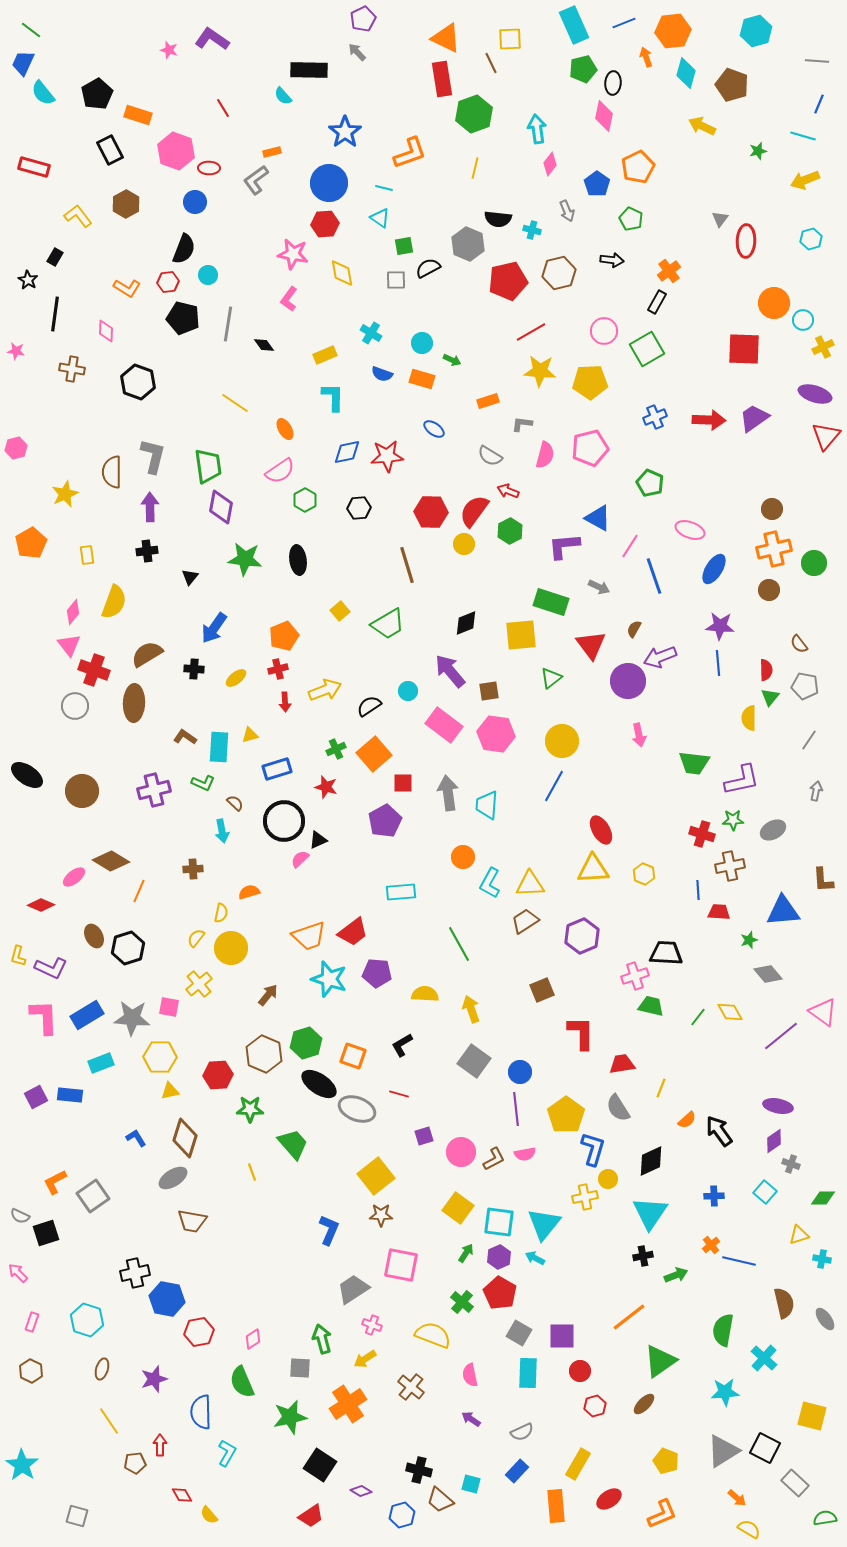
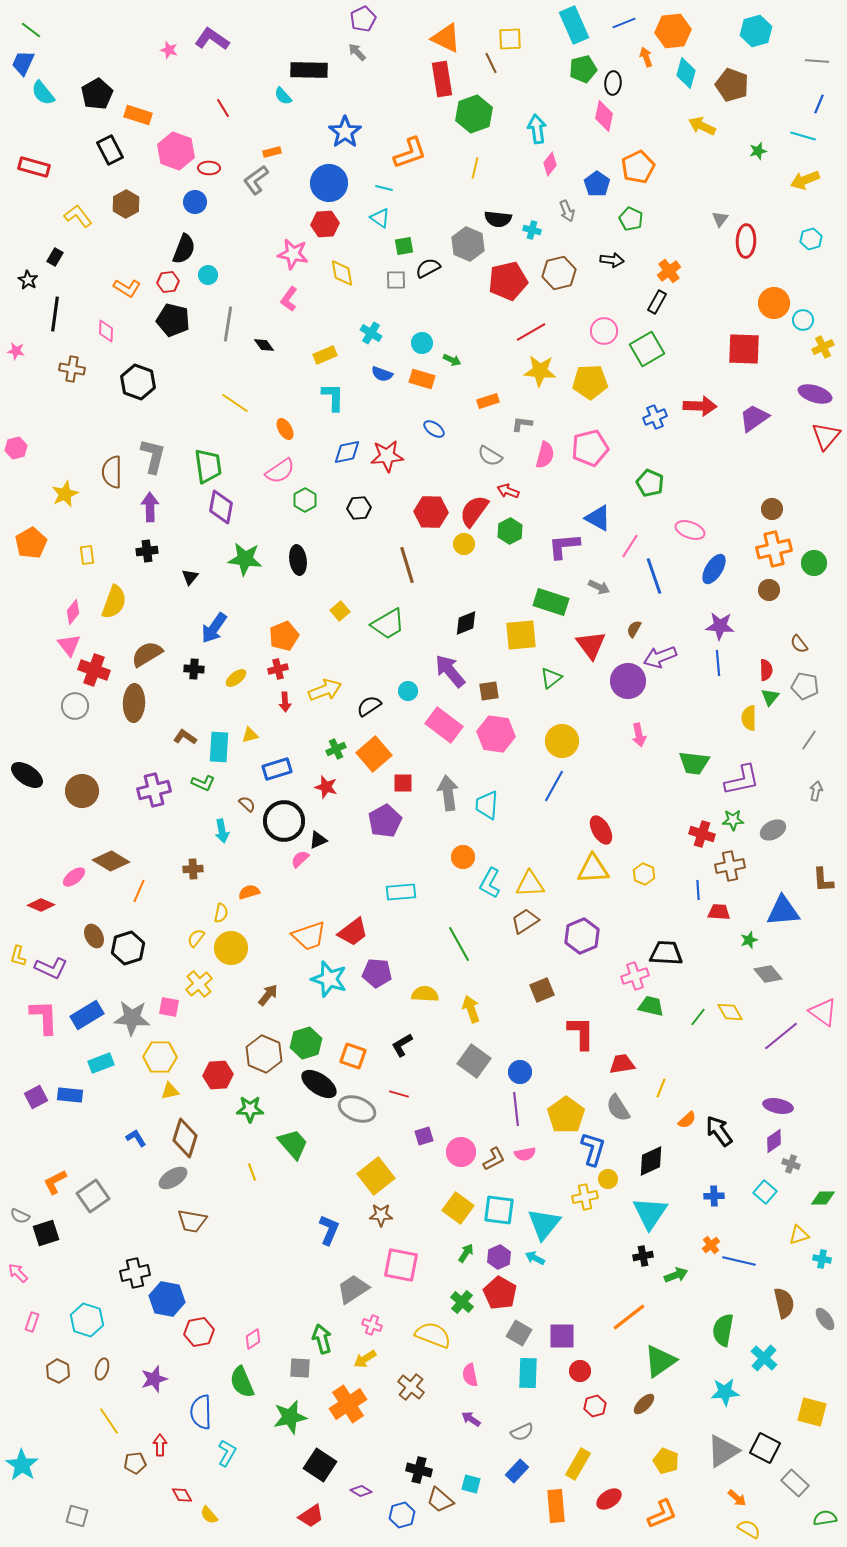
black pentagon at (183, 318): moved 10 px left, 2 px down
red arrow at (709, 420): moved 9 px left, 14 px up
brown semicircle at (235, 803): moved 12 px right, 1 px down
cyan square at (499, 1222): moved 12 px up
brown hexagon at (31, 1371): moved 27 px right
yellow square at (812, 1416): moved 4 px up
